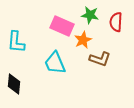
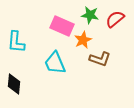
red semicircle: moved 1 px left, 3 px up; rotated 48 degrees clockwise
